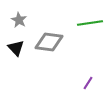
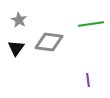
green line: moved 1 px right, 1 px down
black triangle: rotated 18 degrees clockwise
purple line: moved 3 px up; rotated 40 degrees counterclockwise
